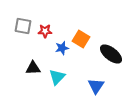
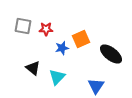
red star: moved 1 px right, 2 px up
orange square: rotated 36 degrees clockwise
black triangle: rotated 42 degrees clockwise
